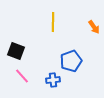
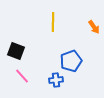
blue cross: moved 3 px right
